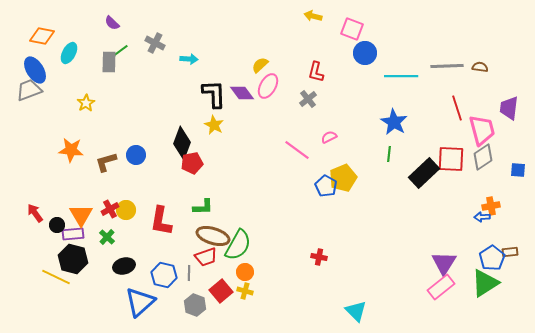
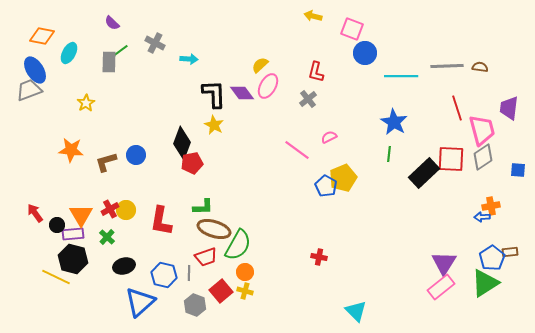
brown ellipse at (213, 236): moved 1 px right, 7 px up
